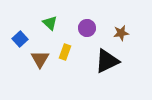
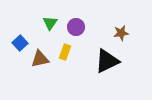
green triangle: rotated 21 degrees clockwise
purple circle: moved 11 px left, 1 px up
blue square: moved 4 px down
brown triangle: rotated 48 degrees clockwise
